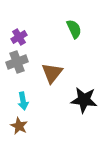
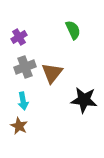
green semicircle: moved 1 px left, 1 px down
gray cross: moved 8 px right, 5 px down
